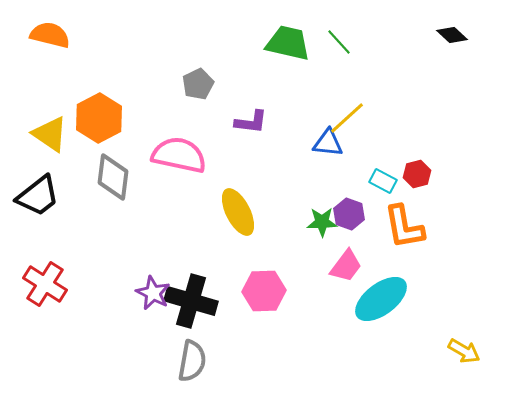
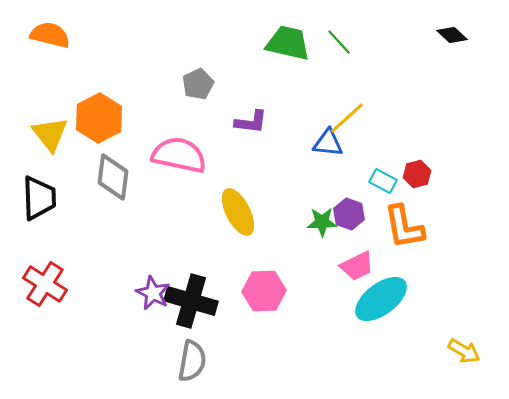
yellow triangle: rotated 18 degrees clockwise
black trapezoid: moved 1 px right, 2 px down; rotated 54 degrees counterclockwise
pink trapezoid: moved 11 px right; rotated 27 degrees clockwise
